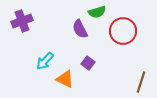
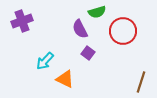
purple square: moved 10 px up
